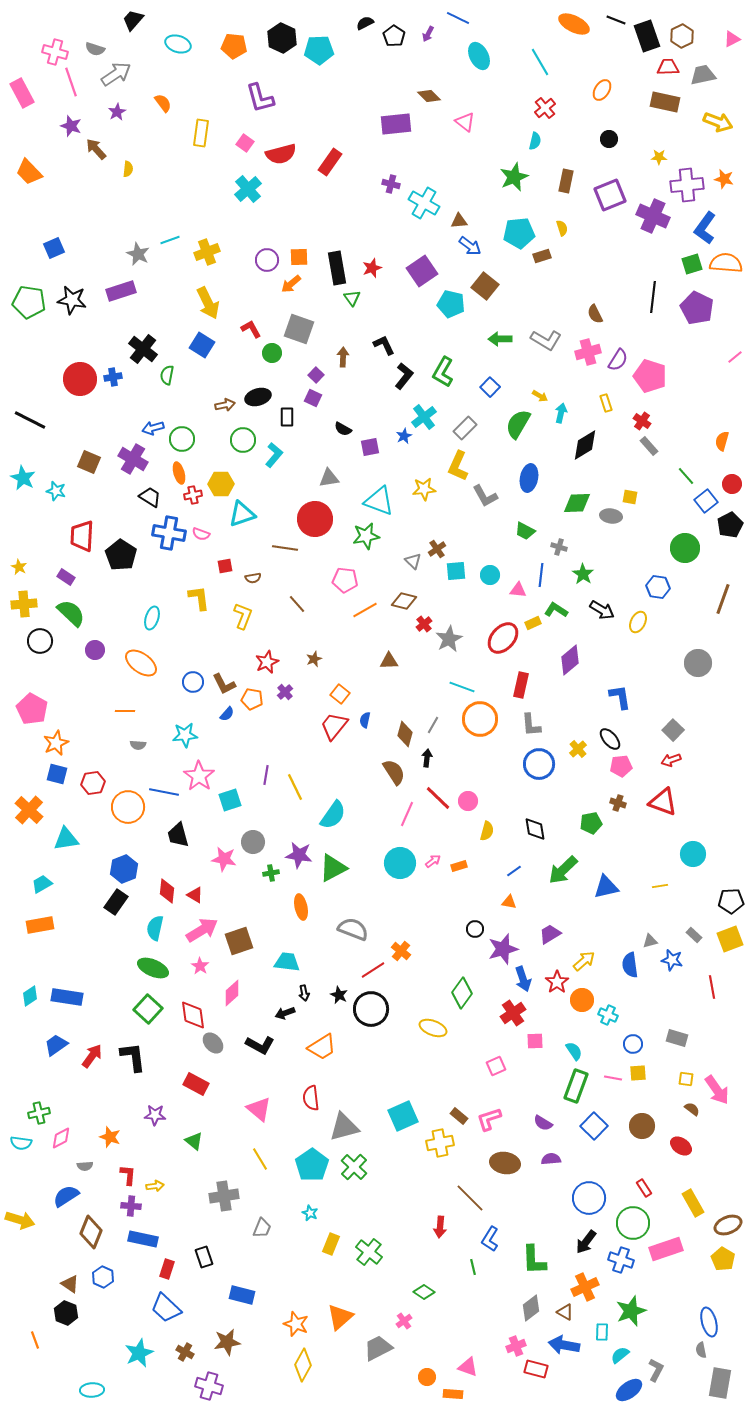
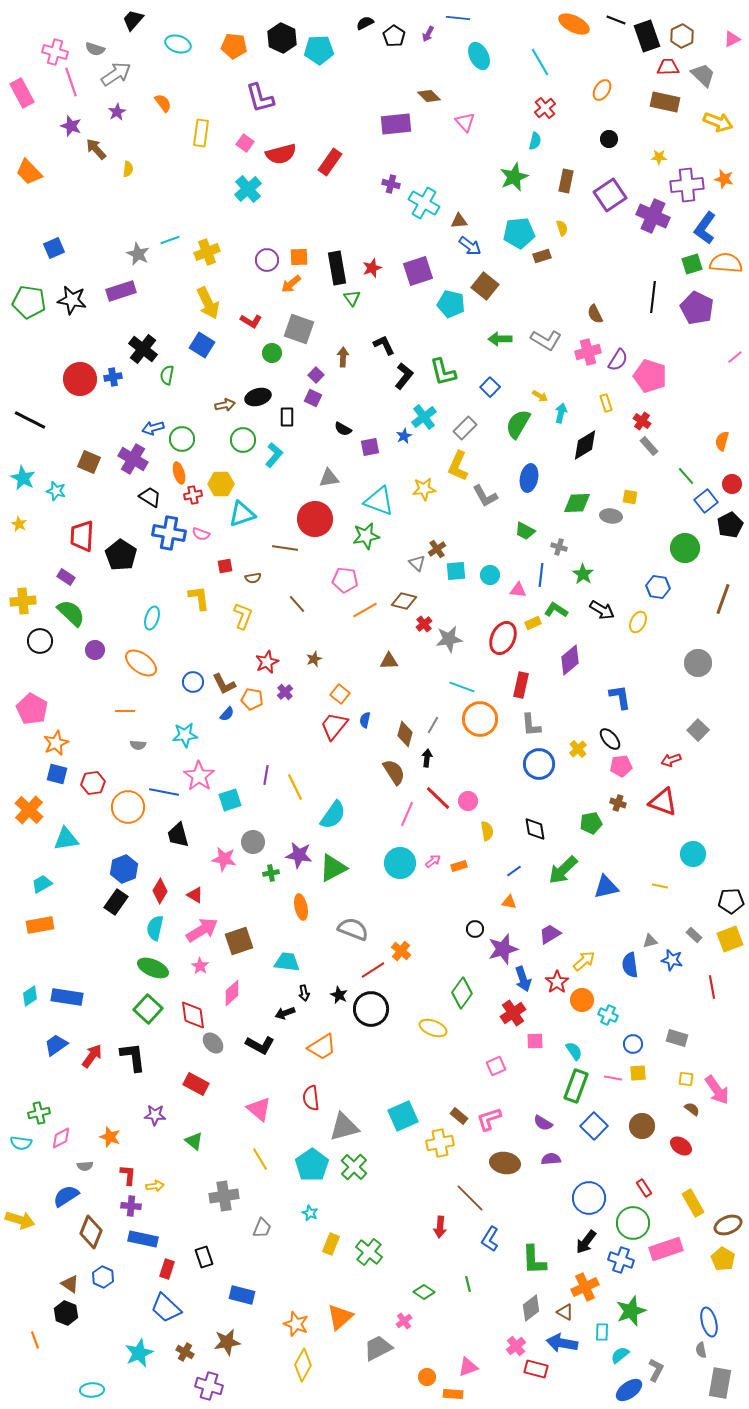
blue line at (458, 18): rotated 20 degrees counterclockwise
gray trapezoid at (703, 75): rotated 56 degrees clockwise
pink triangle at (465, 122): rotated 10 degrees clockwise
purple square at (610, 195): rotated 12 degrees counterclockwise
purple square at (422, 271): moved 4 px left; rotated 16 degrees clockwise
red L-shape at (251, 329): moved 8 px up; rotated 150 degrees clockwise
green L-shape at (443, 372): rotated 44 degrees counterclockwise
gray triangle at (413, 561): moved 4 px right, 2 px down
yellow star at (19, 567): moved 43 px up
yellow cross at (24, 604): moved 1 px left, 3 px up
red ellipse at (503, 638): rotated 16 degrees counterclockwise
gray star at (449, 639): rotated 20 degrees clockwise
gray square at (673, 730): moved 25 px right
yellow semicircle at (487, 831): rotated 24 degrees counterclockwise
yellow line at (660, 886): rotated 21 degrees clockwise
red diamond at (167, 891): moved 7 px left; rotated 25 degrees clockwise
green line at (473, 1267): moved 5 px left, 17 px down
blue arrow at (564, 1345): moved 2 px left, 2 px up
pink cross at (516, 1346): rotated 18 degrees counterclockwise
pink triangle at (468, 1367): rotated 40 degrees counterclockwise
